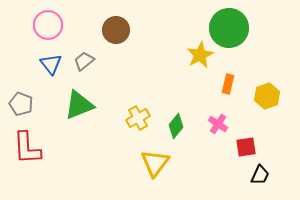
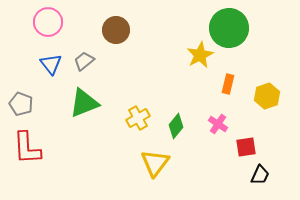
pink circle: moved 3 px up
green triangle: moved 5 px right, 2 px up
